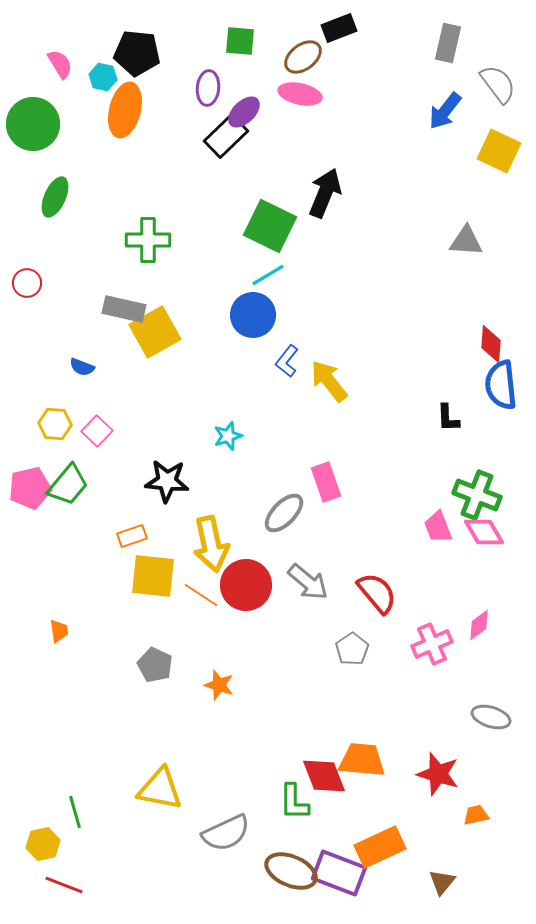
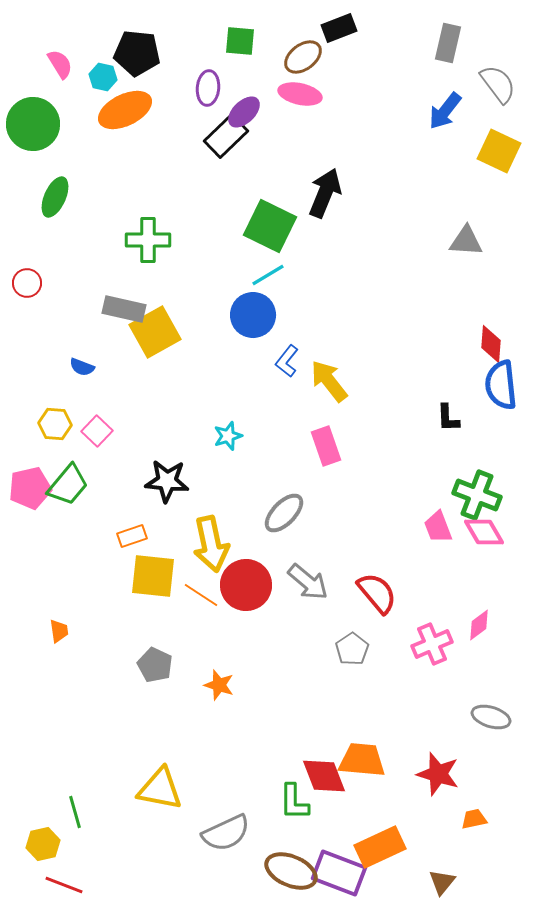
orange ellipse at (125, 110): rotated 50 degrees clockwise
pink rectangle at (326, 482): moved 36 px up
orange trapezoid at (476, 815): moved 2 px left, 4 px down
